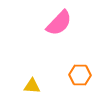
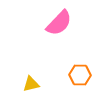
yellow triangle: moved 1 px left, 2 px up; rotated 18 degrees counterclockwise
